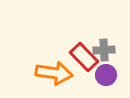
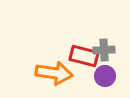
red rectangle: moved 1 px up; rotated 32 degrees counterclockwise
purple circle: moved 1 px left, 1 px down
